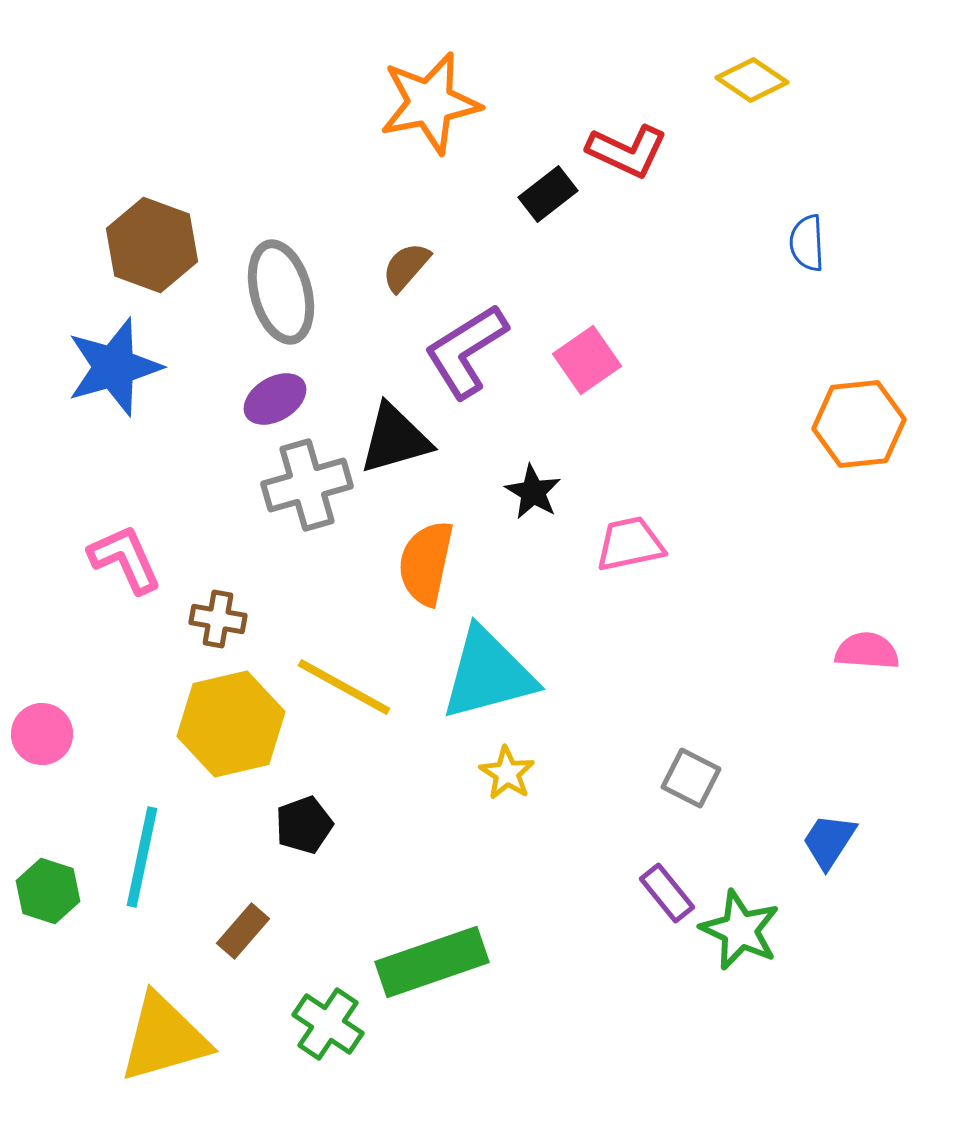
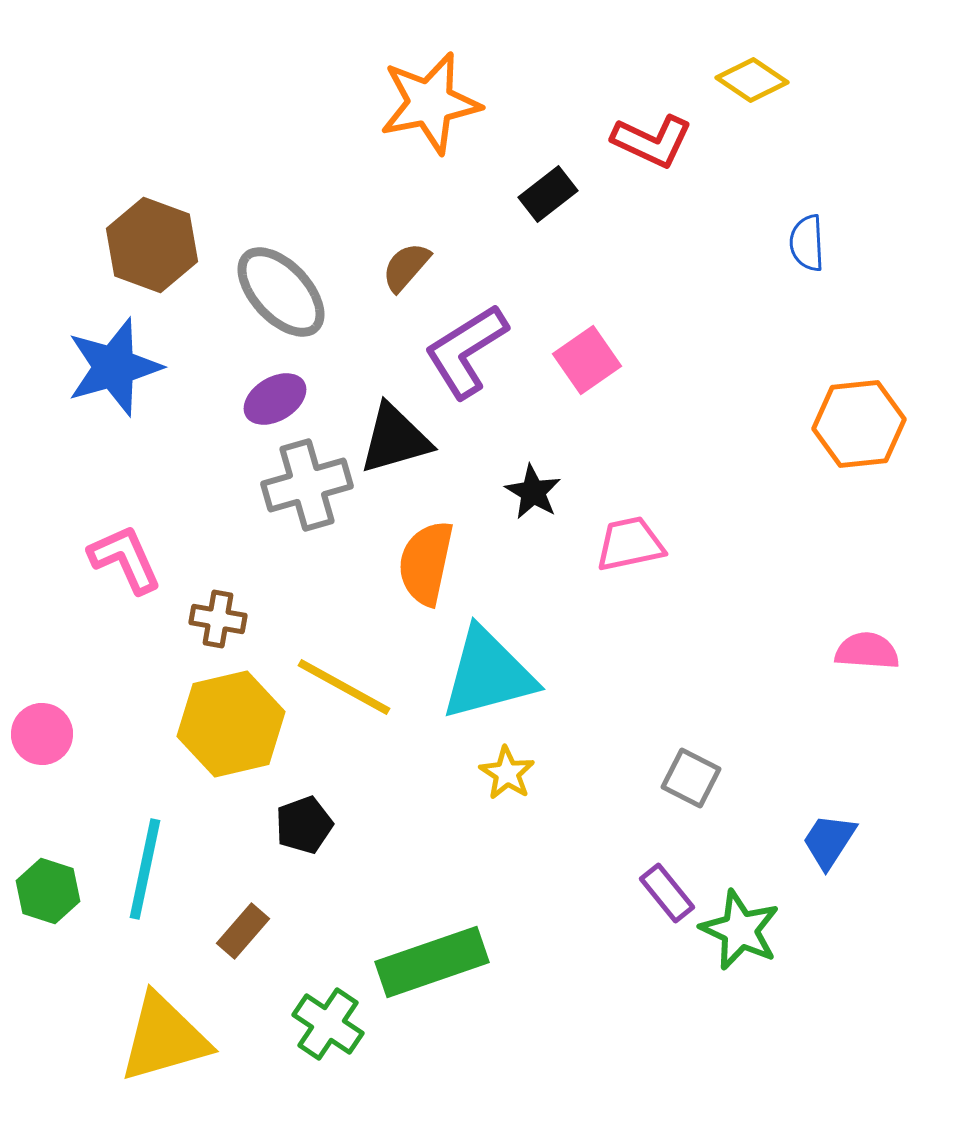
red L-shape: moved 25 px right, 10 px up
gray ellipse: rotated 28 degrees counterclockwise
cyan line: moved 3 px right, 12 px down
